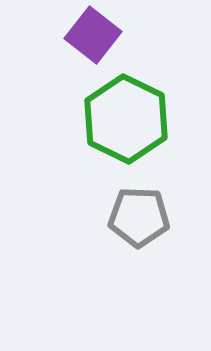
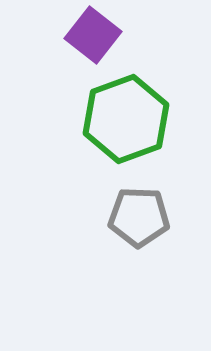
green hexagon: rotated 14 degrees clockwise
